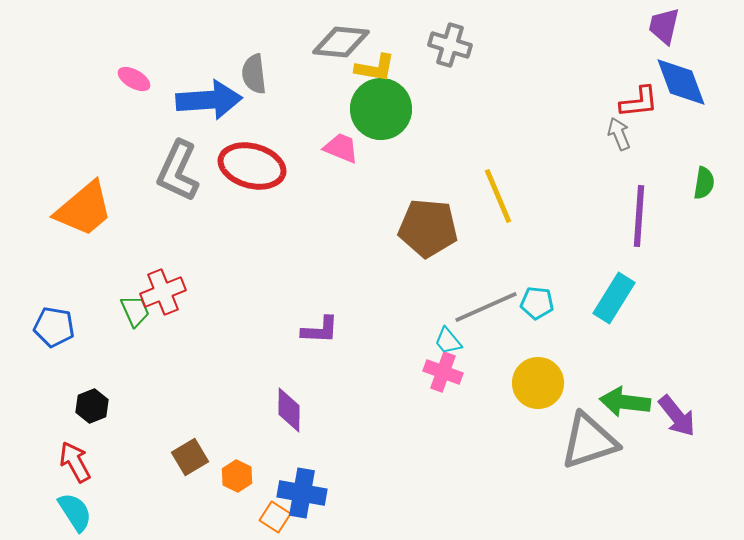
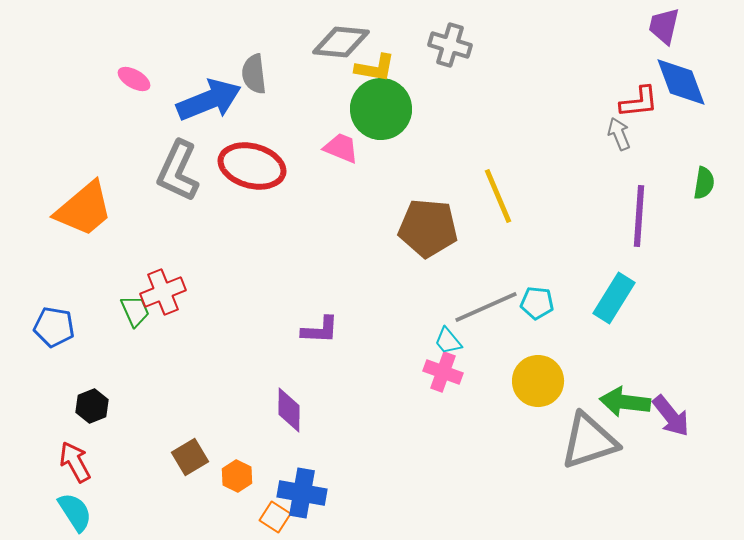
blue arrow: rotated 18 degrees counterclockwise
yellow circle: moved 2 px up
purple arrow: moved 6 px left
